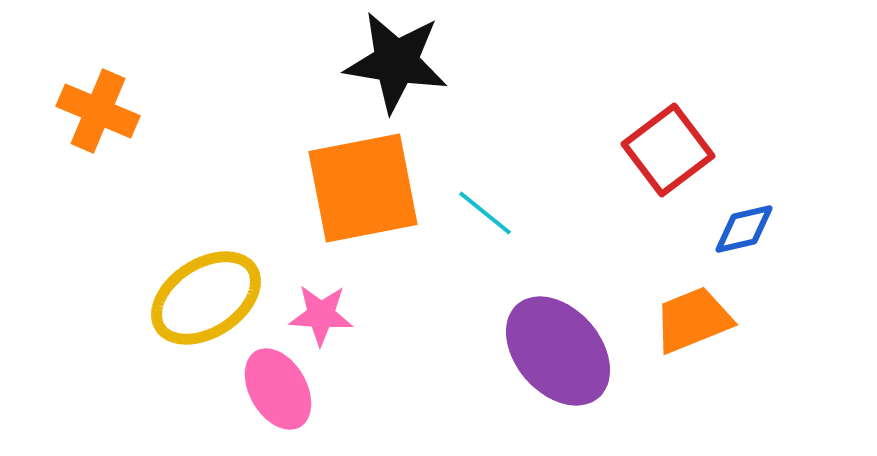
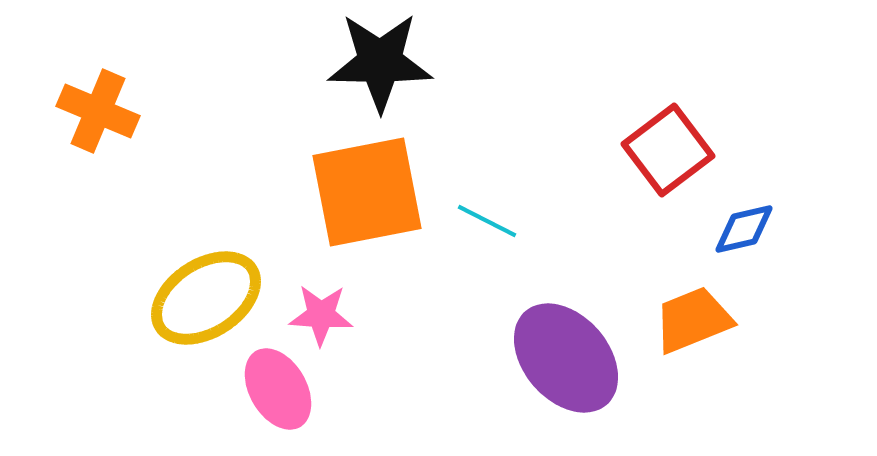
black star: moved 16 px left; rotated 8 degrees counterclockwise
orange square: moved 4 px right, 4 px down
cyan line: moved 2 px right, 8 px down; rotated 12 degrees counterclockwise
purple ellipse: moved 8 px right, 7 px down
